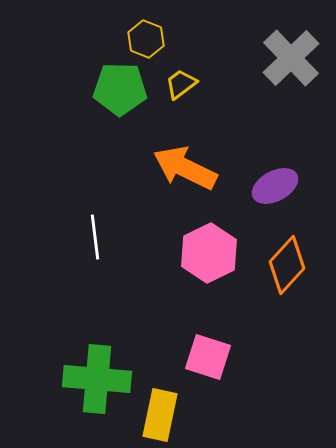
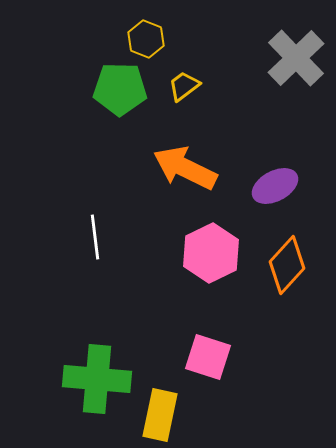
gray cross: moved 5 px right
yellow trapezoid: moved 3 px right, 2 px down
pink hexagon: moved 2 px right
